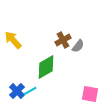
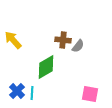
brown cross: rotated 35 degrees clockwise
cyan line: moved 2 px right, 2 px down; rotated 56 degrees counterclockwise
